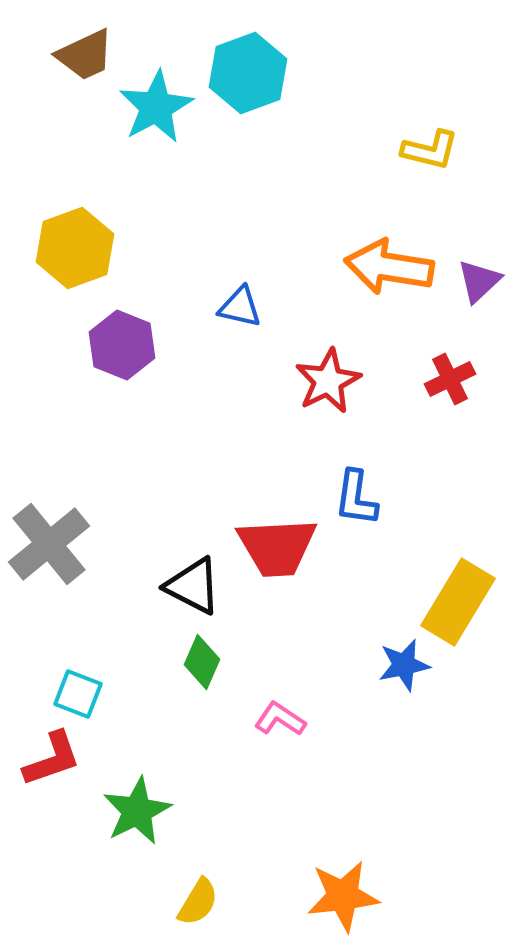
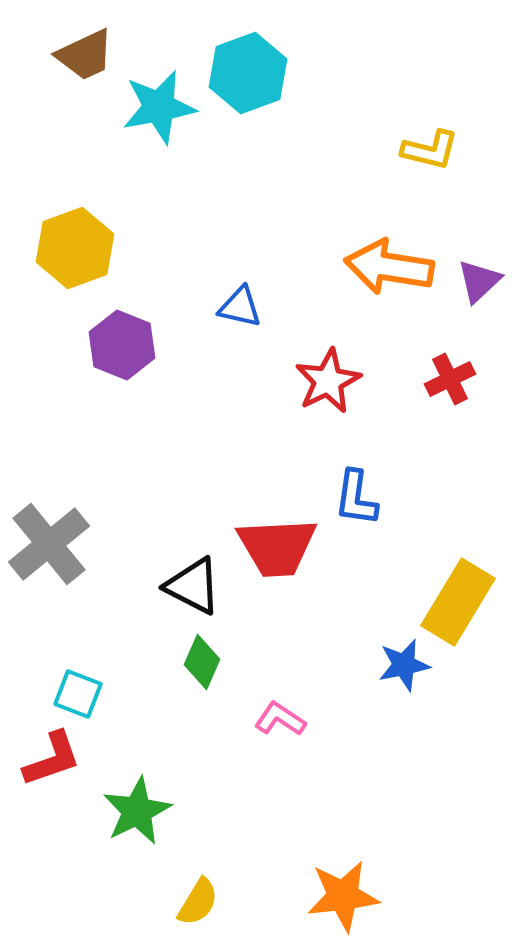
cyan star: moved 3 px right; rotated 18 degrees clockwise
